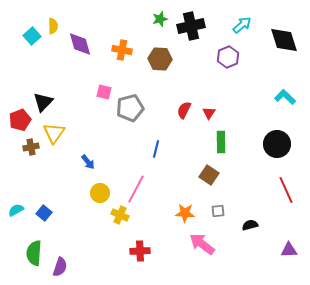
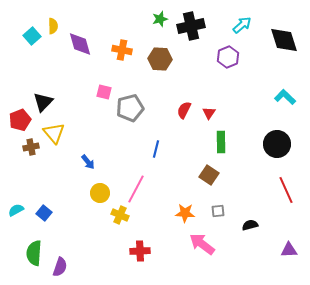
yellow triangle: rotated 15 degrees counterclockwise
